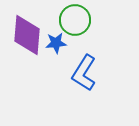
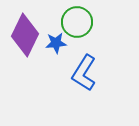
green circle: moved 2 px right, 2 px down
purple diamond: moved 2 px left; rotated 21 degrees clockwise
